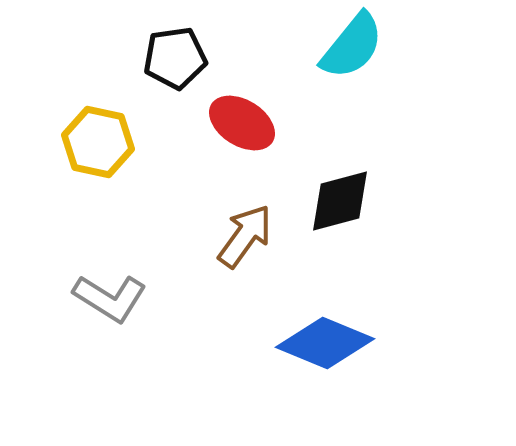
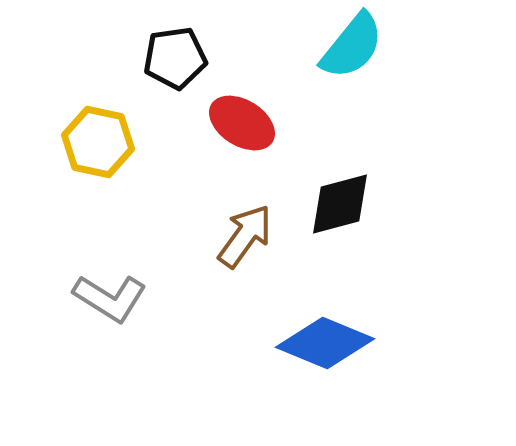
black diamond: moved 3 px down
